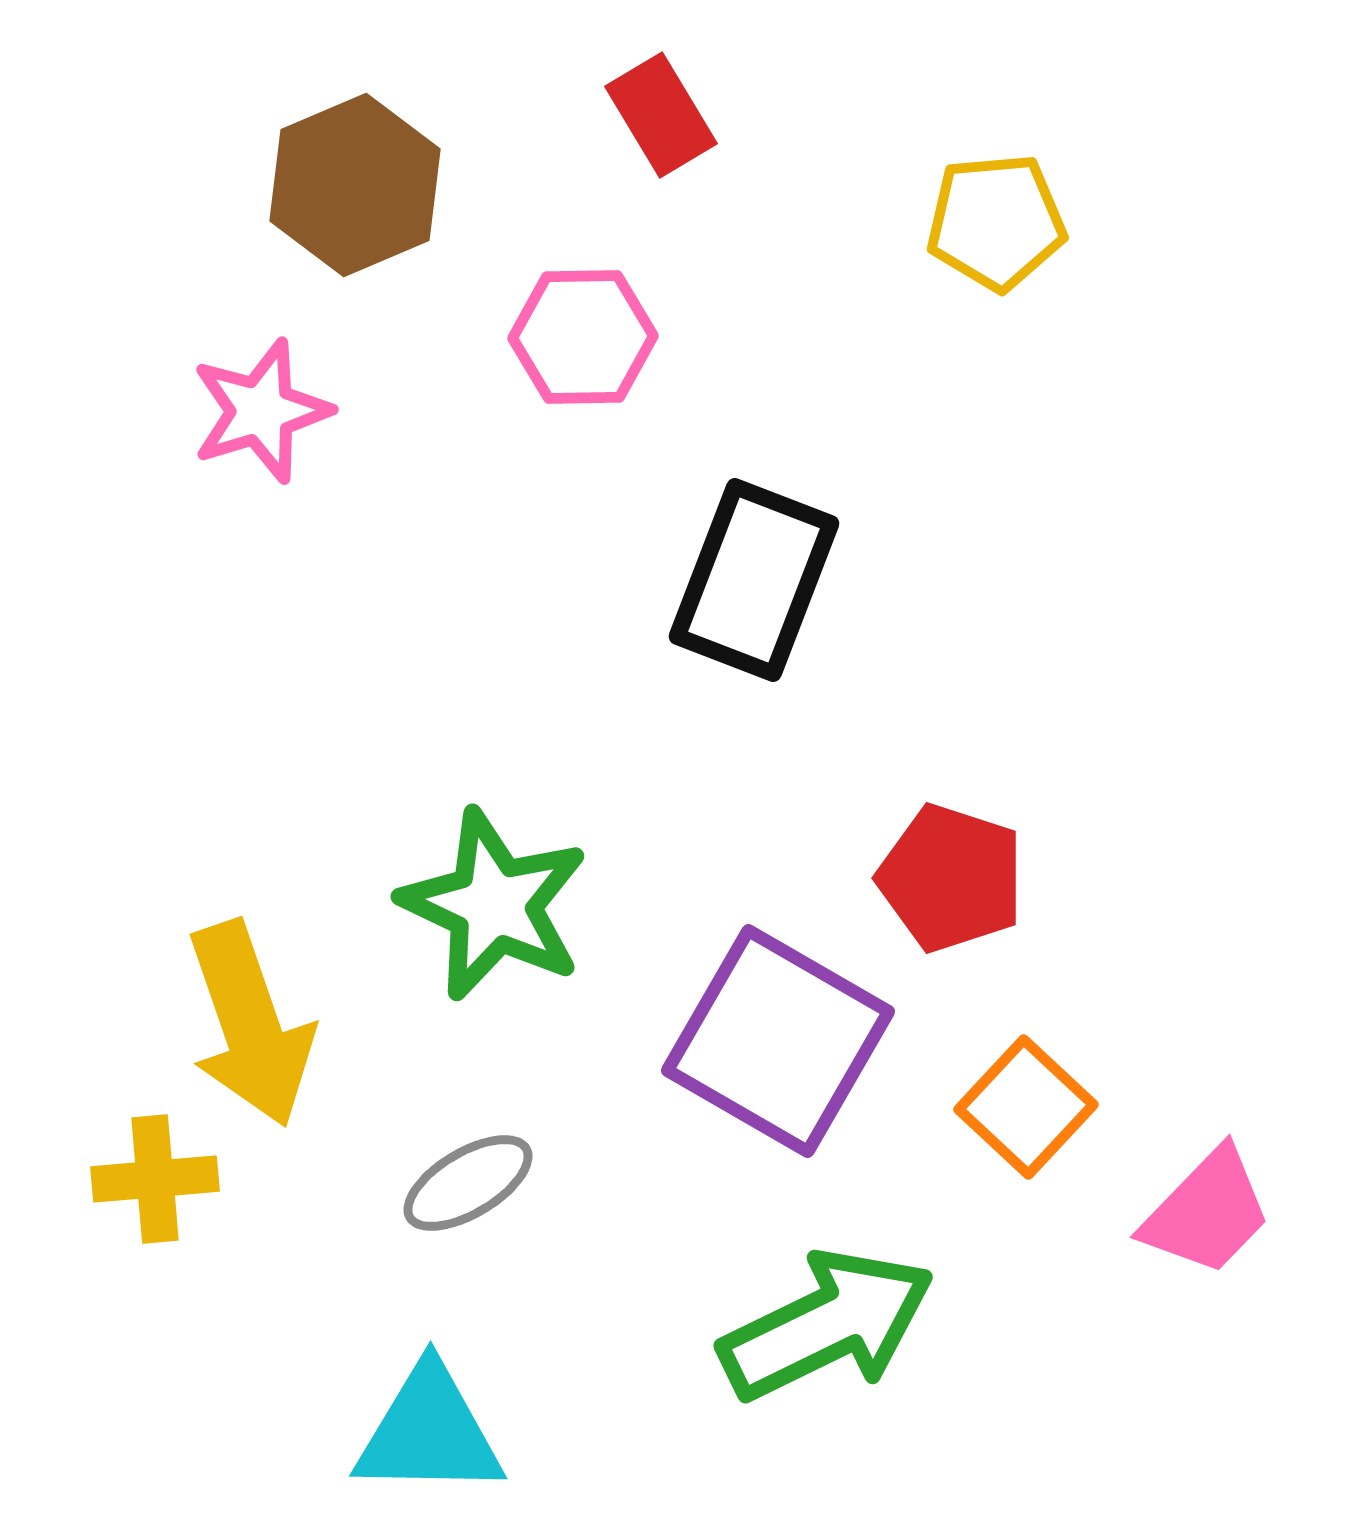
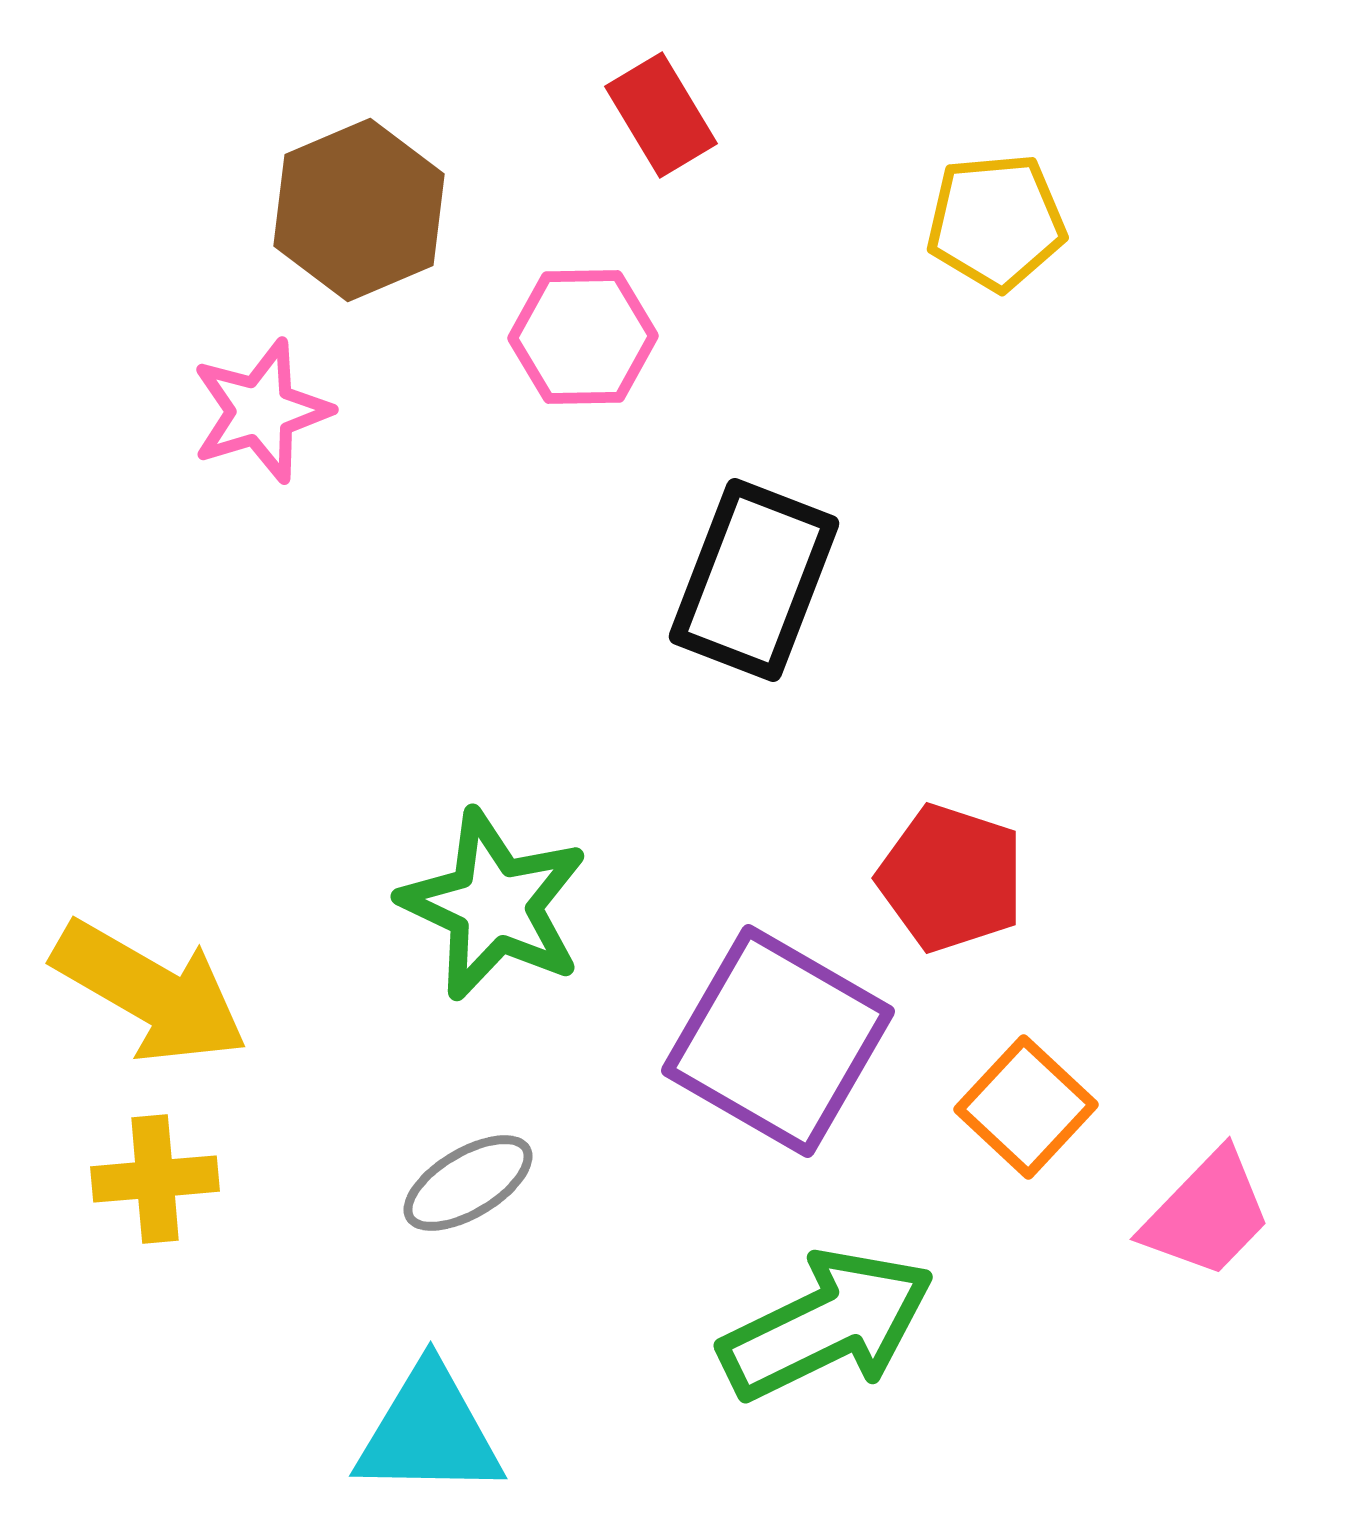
brown hexagon: moved 4 px right, 25 px down
yellow arrow: moved 100 px left, 32 px up; rotated 41 degrees counterclockwise
pink trapezoid: moved 2 px down
